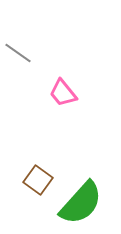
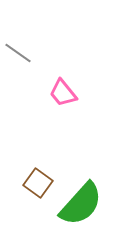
brown square: moved 3 px down
green semicircle: moved 1 px down
